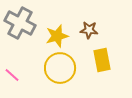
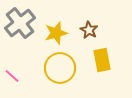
gray cross: rotated 24 degrees clockwise
brown star: rotated 24 degrees clockwise
yellow star: moved 1 px left, 3 px up
pink line: moved 1 px down
